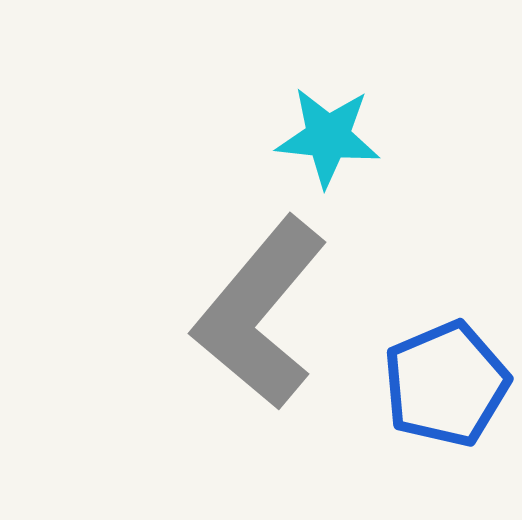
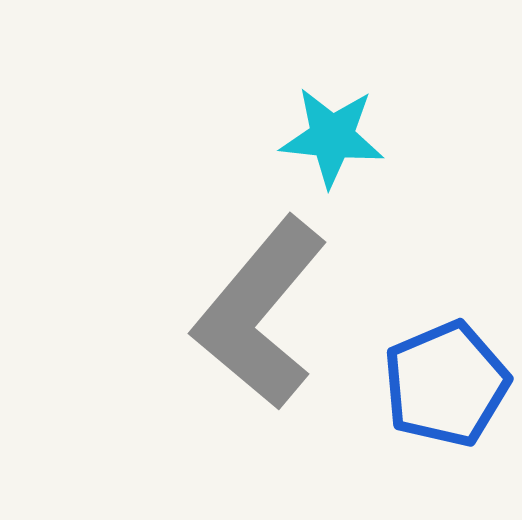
cyan star: moved 4 px right
